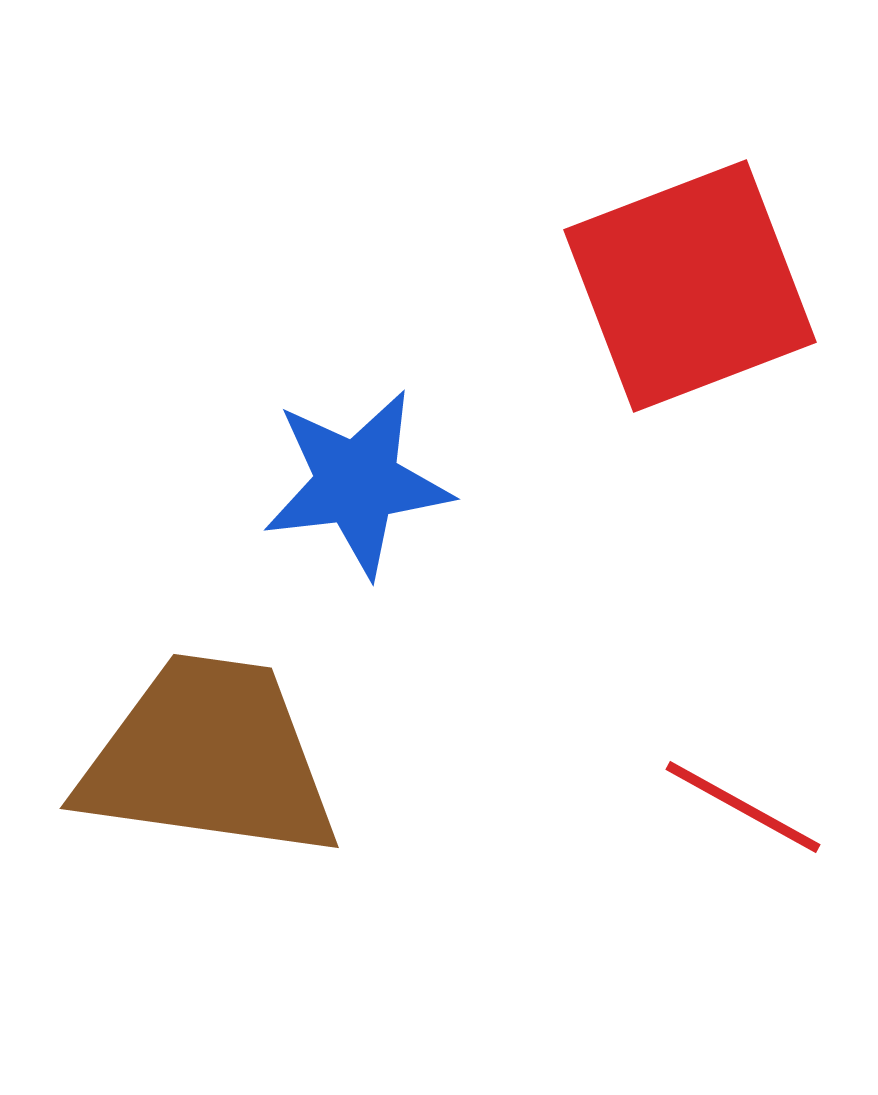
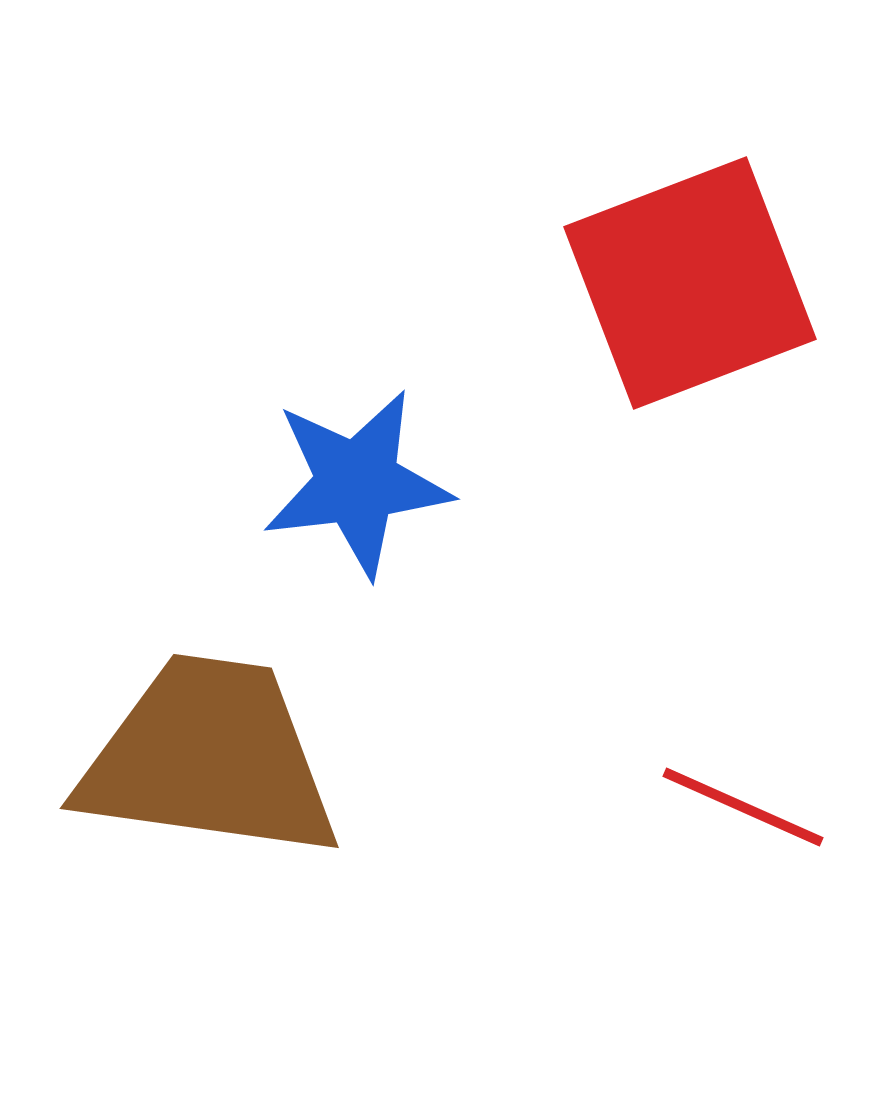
red square: moved 3 px up
red line: rotated 5 degrees counterclockwise
